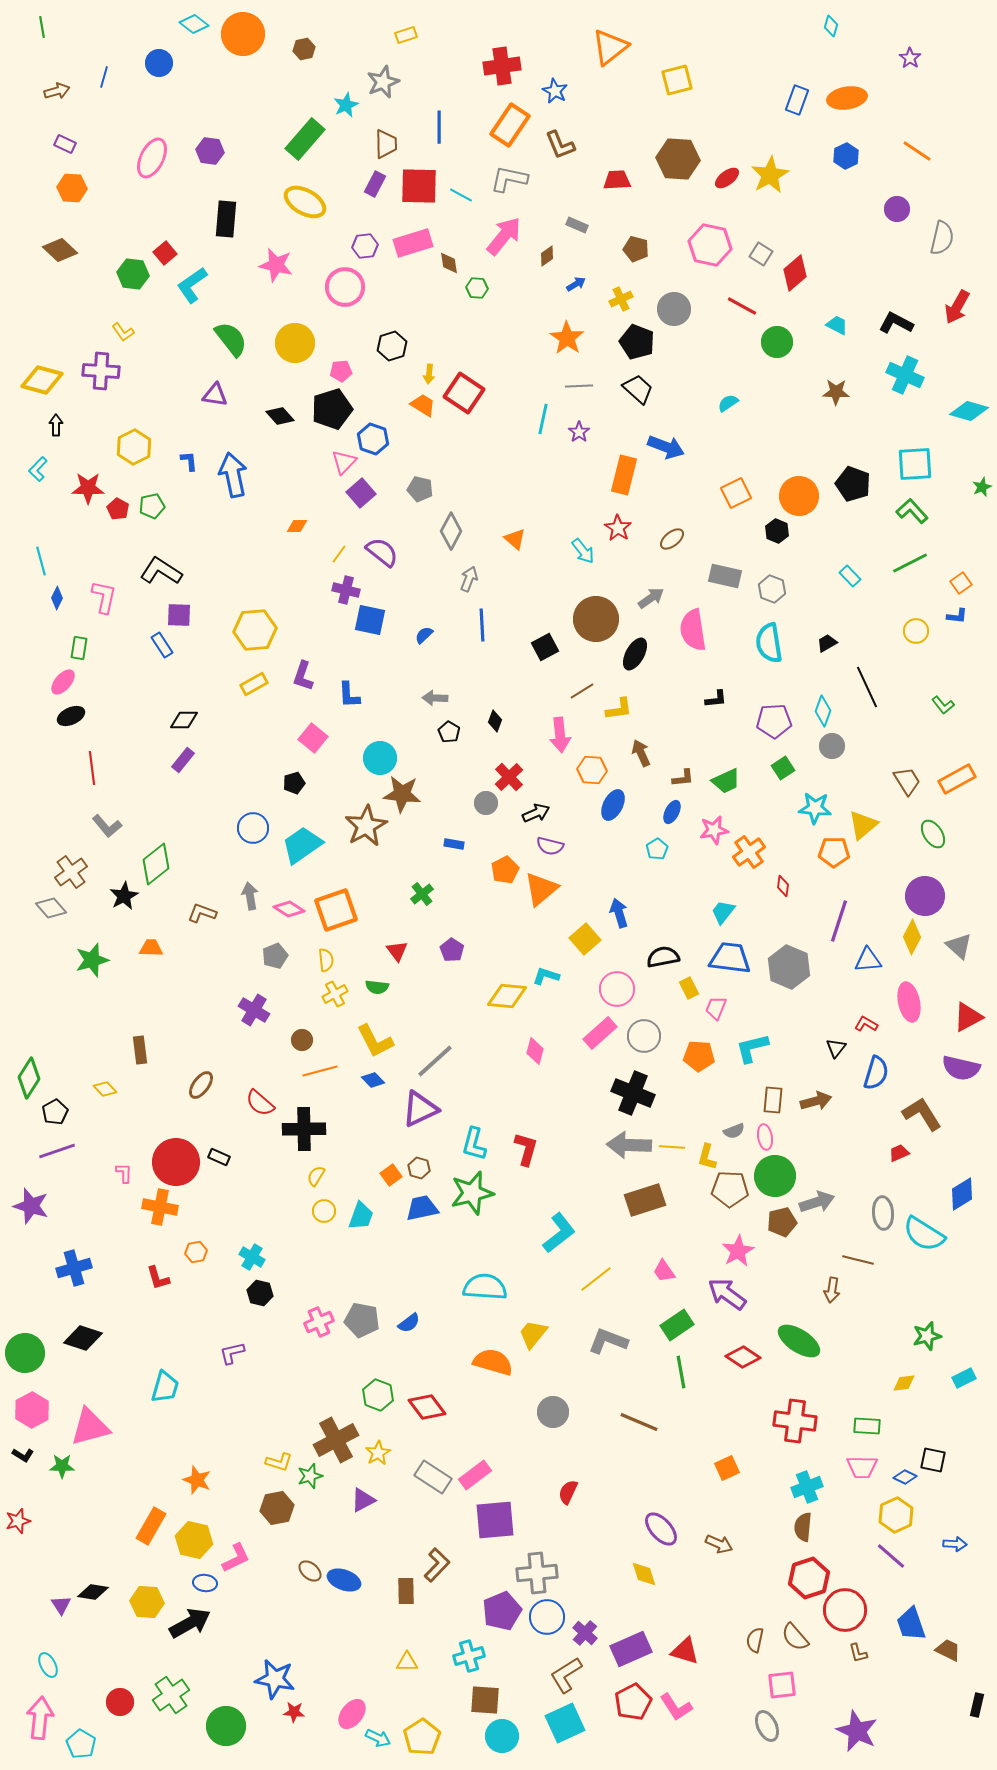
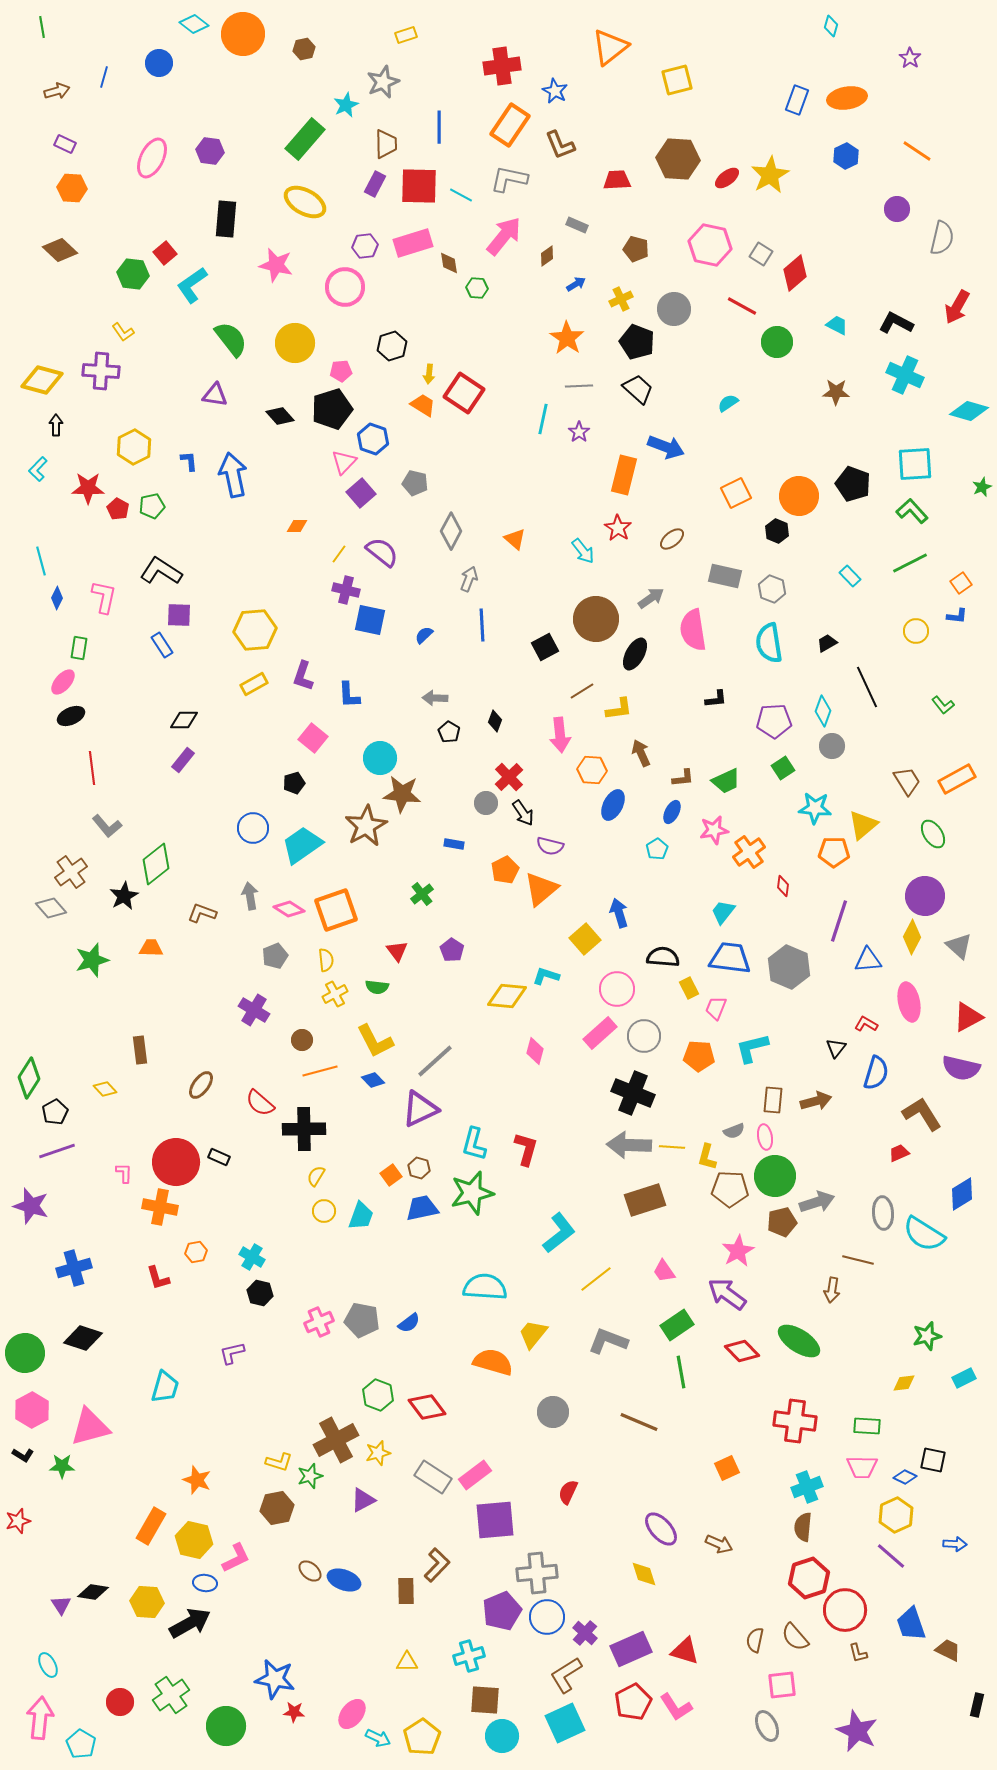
gray pentagon at (420, 489): moved 5 px left, 6 px up
black arrow at (536, 813): moved 13 px left; rotated 80 degrees clockwise
black semicircle at (663, 957): rotated 16 degrees clockwise
red diamond at (743, 1357): moved 1 px left, 6 px up; rotated 12 degrees clockwise
yellow star at (378, 1453): rotated 15 degrees clockwise
